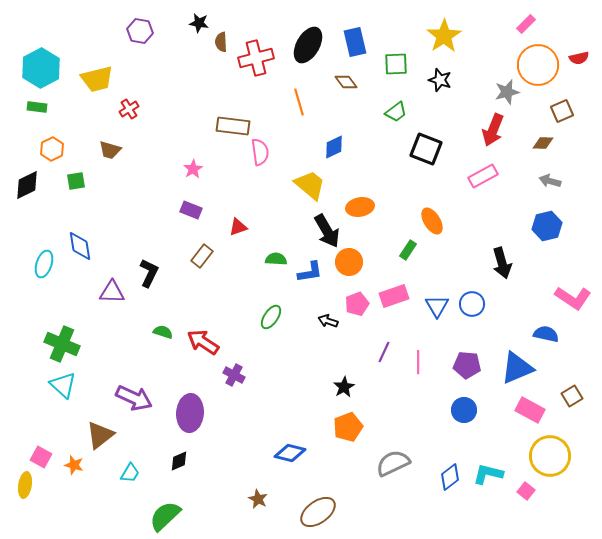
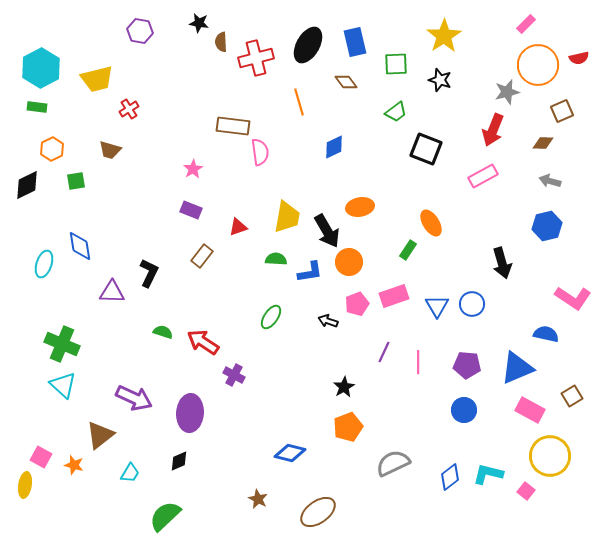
yellow trapezoid at (310, 185): moved 23 px left, 32 px down; rotated 60 degrees clockwise
orange ellipse at (432, 221): moved 1 px left, 2 px down
